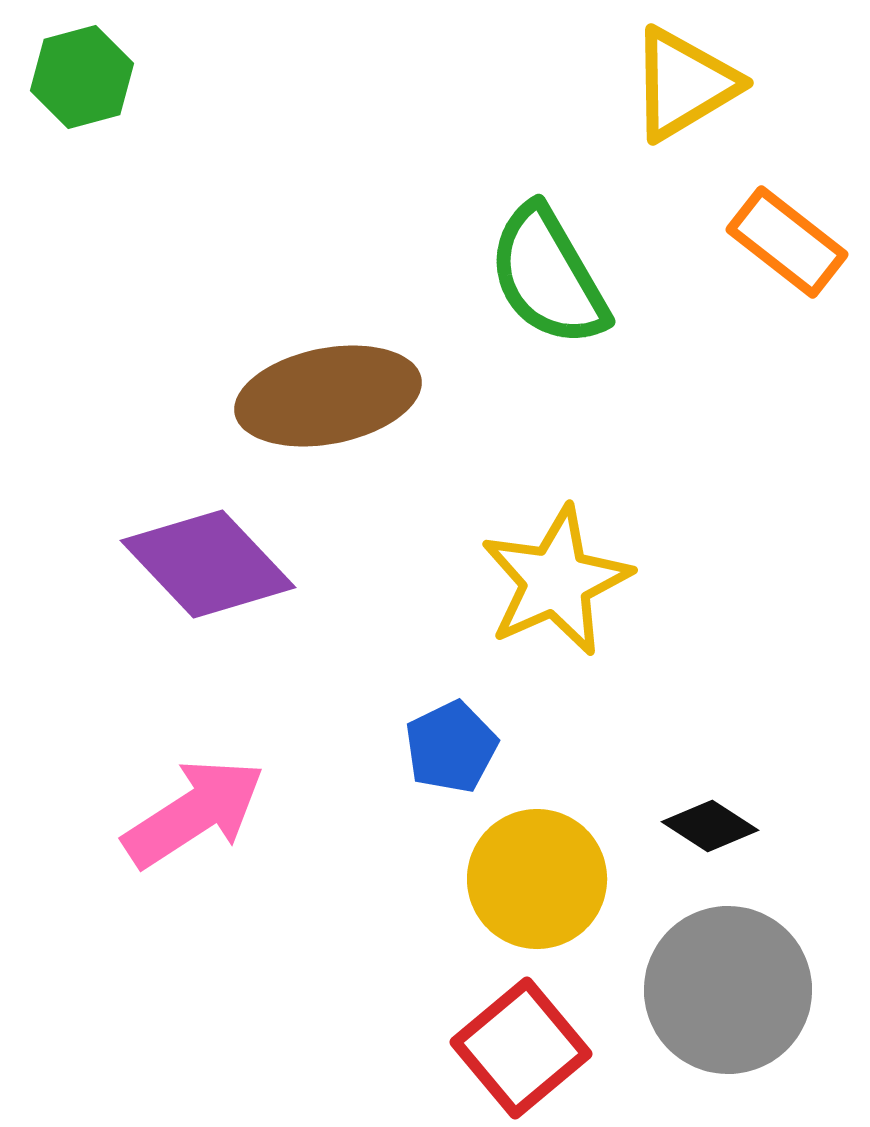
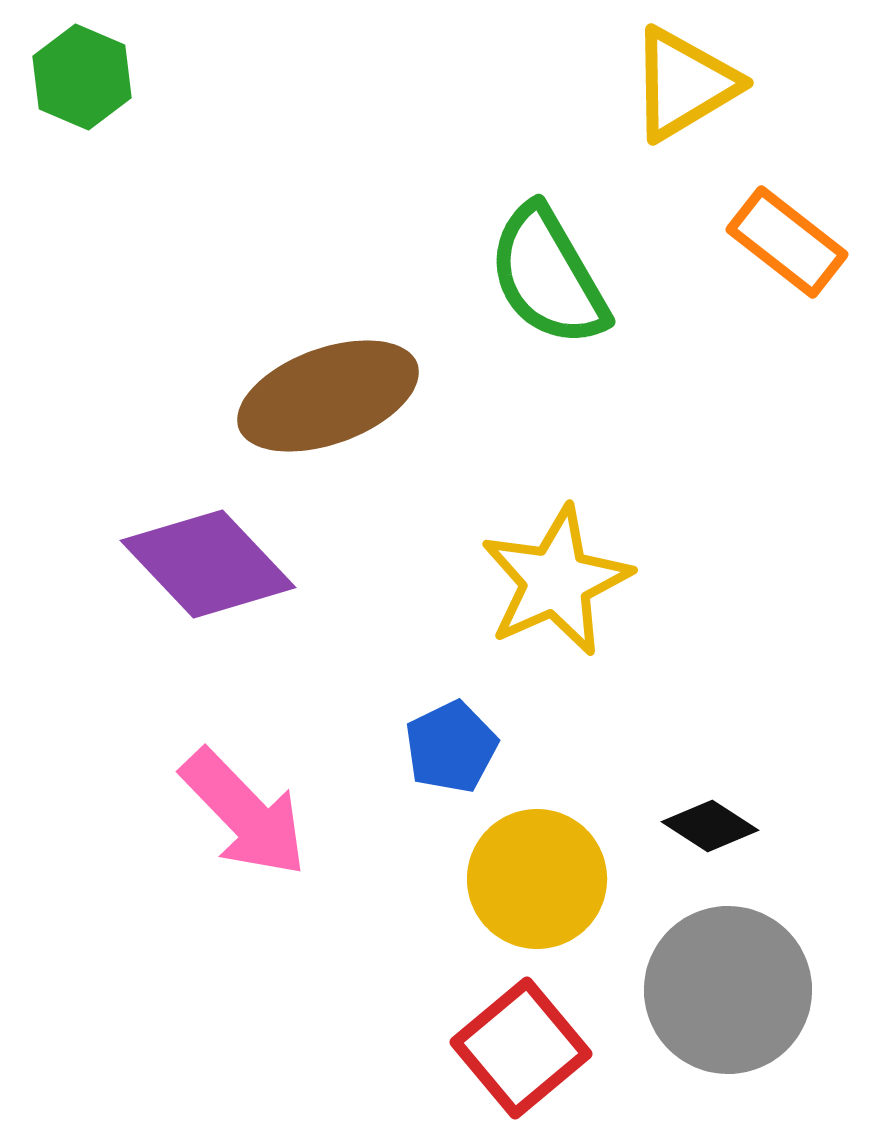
green hexagon: rotated 22 degrees counterclockwise
brown ellipse: rotated 9 degrees counterclockwise
pink arrow: moved 50 px right; rotated 79 degrees clockwise
